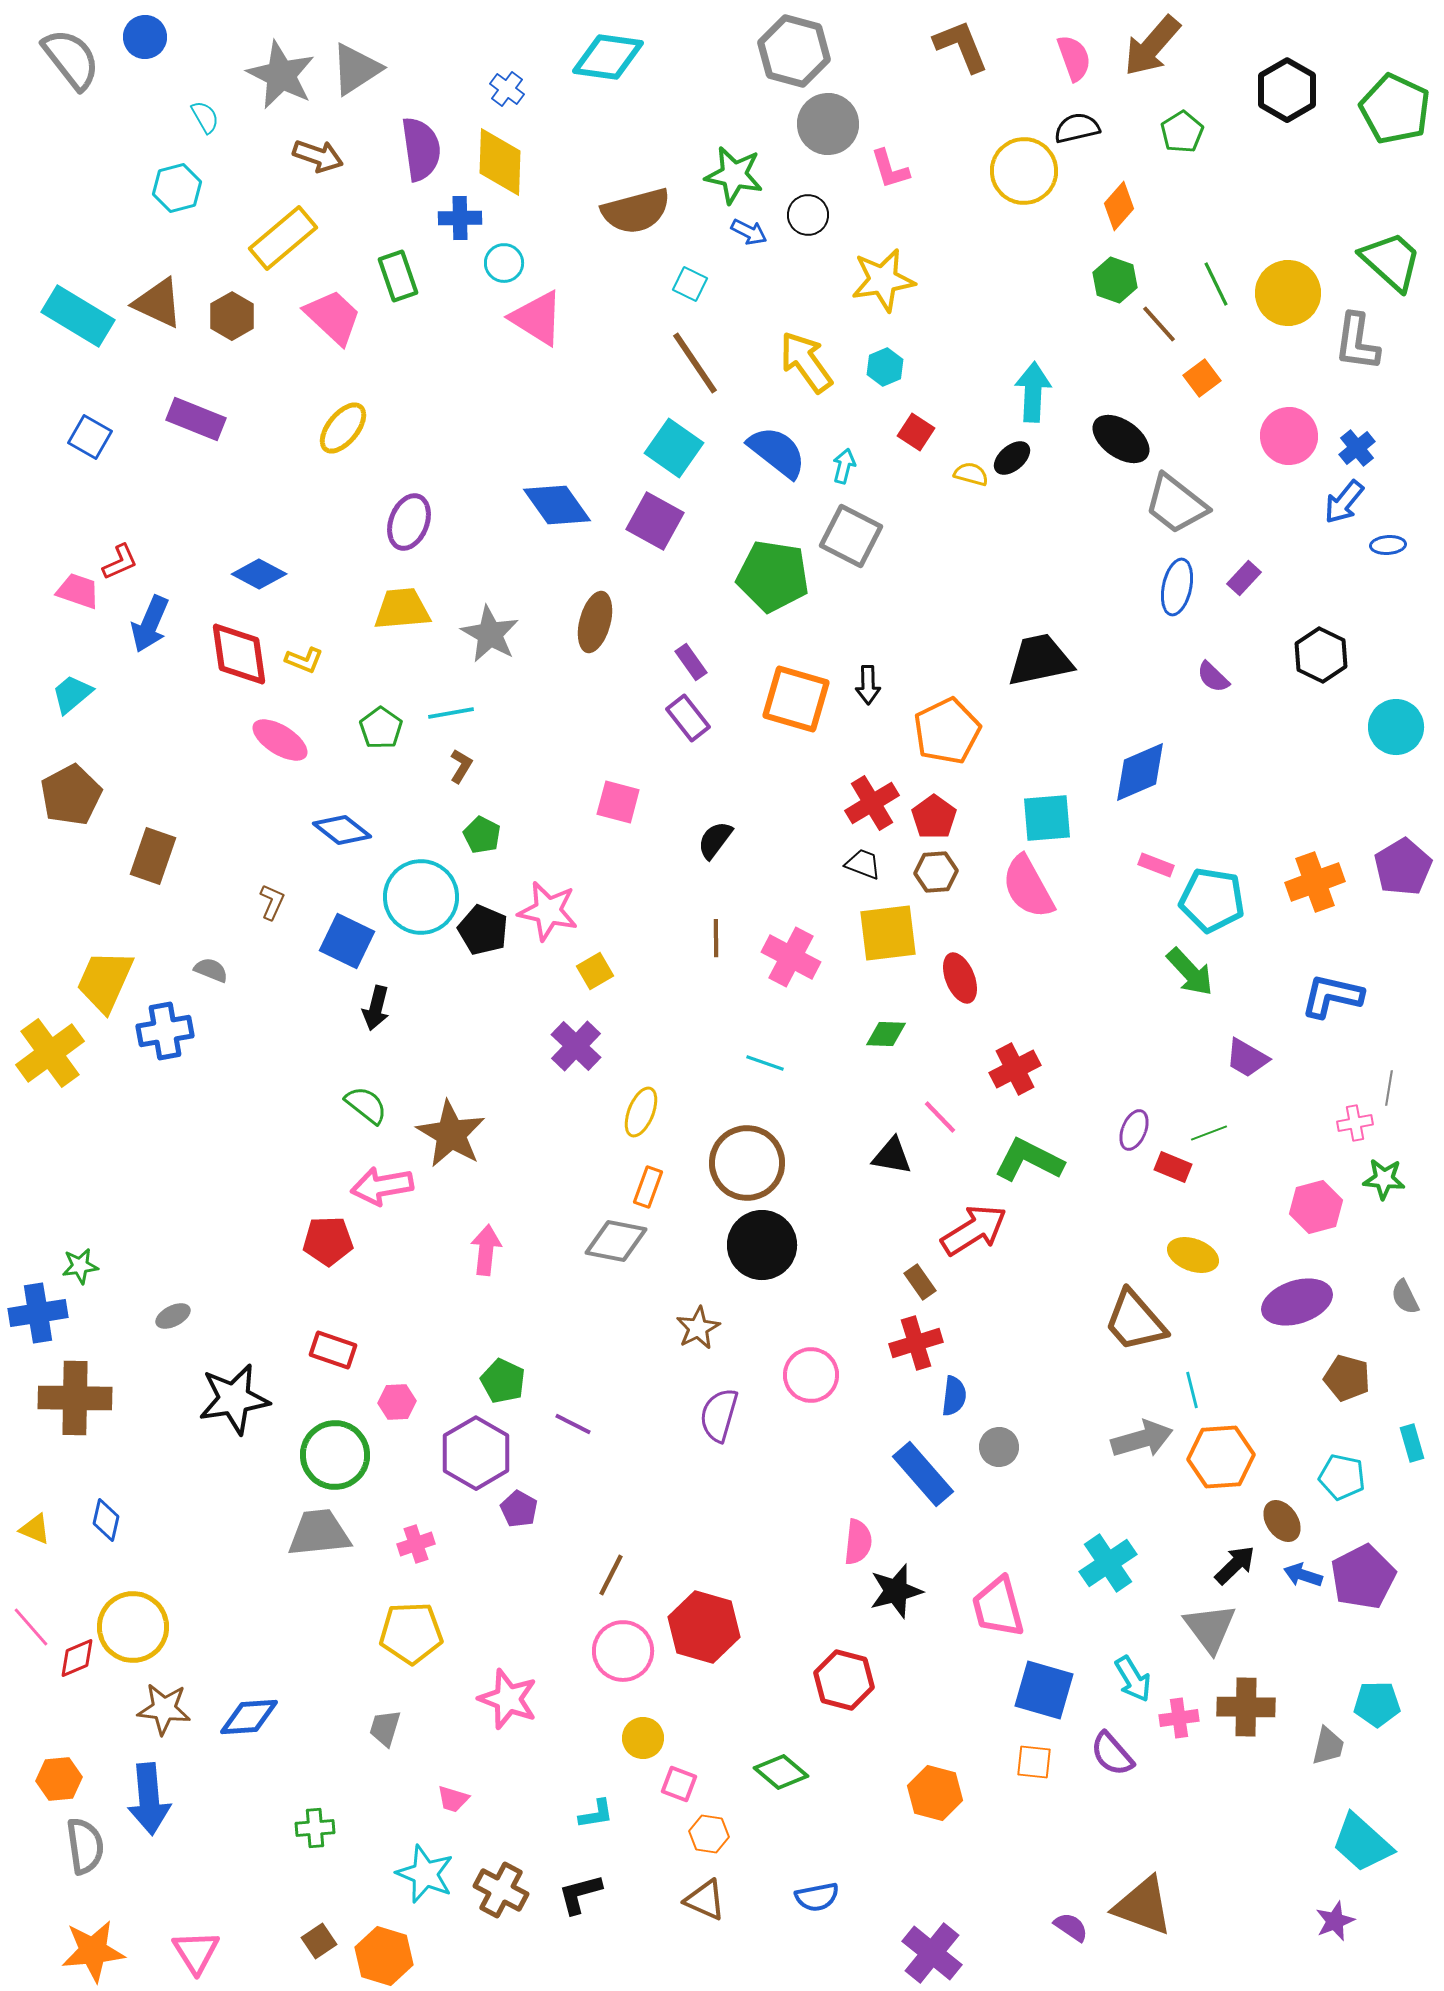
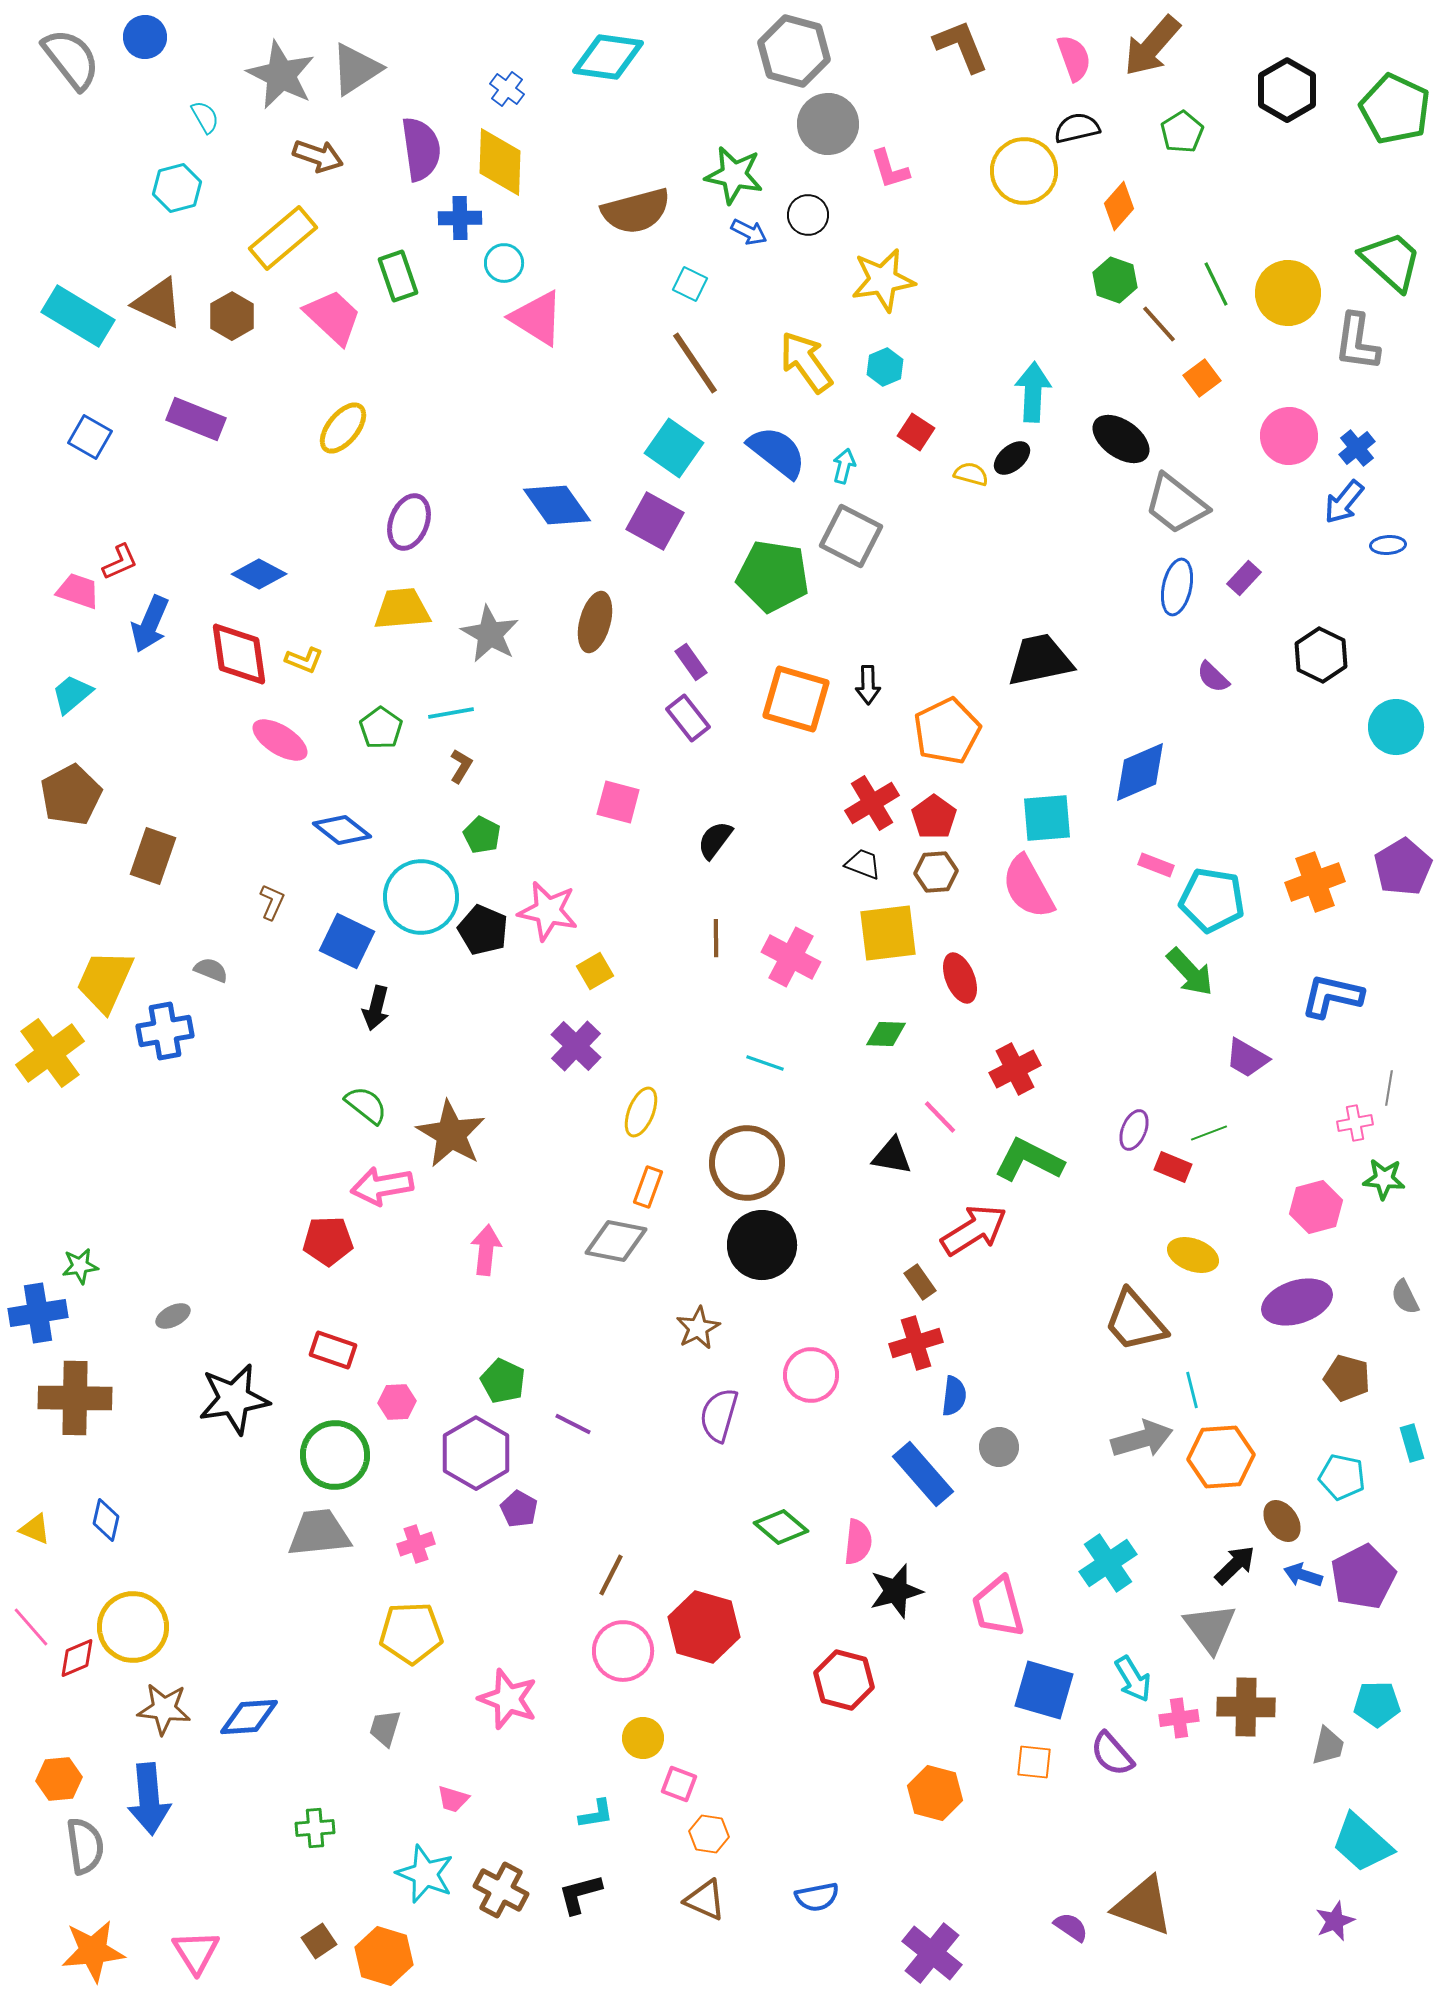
green diamond at (781, 1772): moved 245 px up
